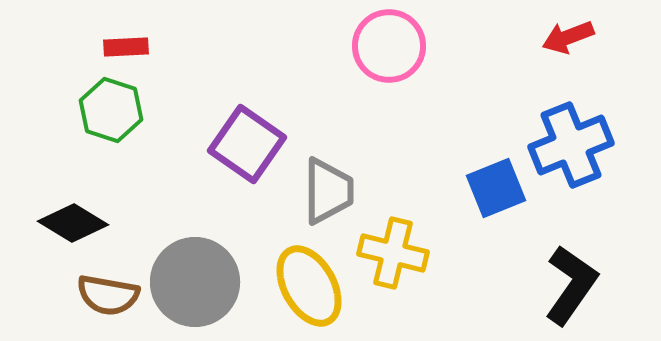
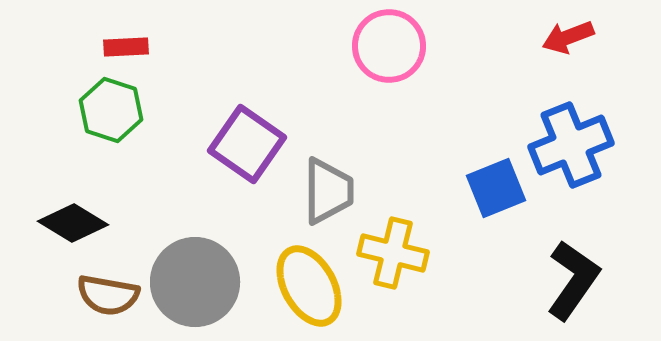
black L-shape: moved 2 px right, 5 px up
